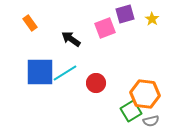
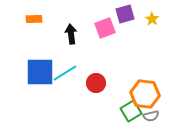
orange rectangle: moved 4 px right, 4 px up; rotated 56 degrees counterclockwise
black arrow: moved 5 px up; rotated 48 degrees clockwise
gray semicircle: moved 5 px up
